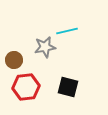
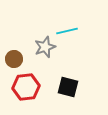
gray star: rotated 10 degrees counterclockwise
brown circle: moved 1 px up
